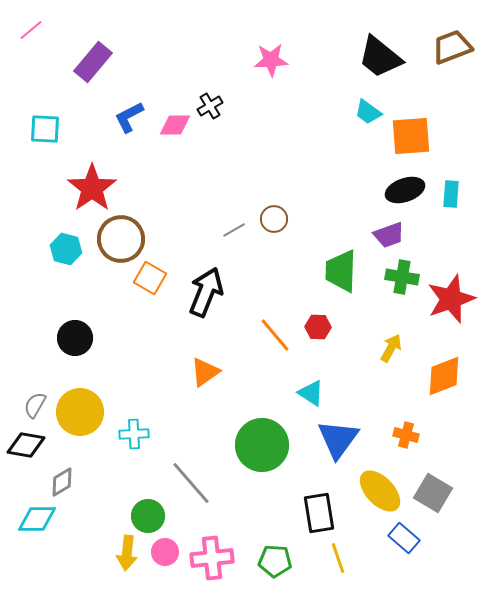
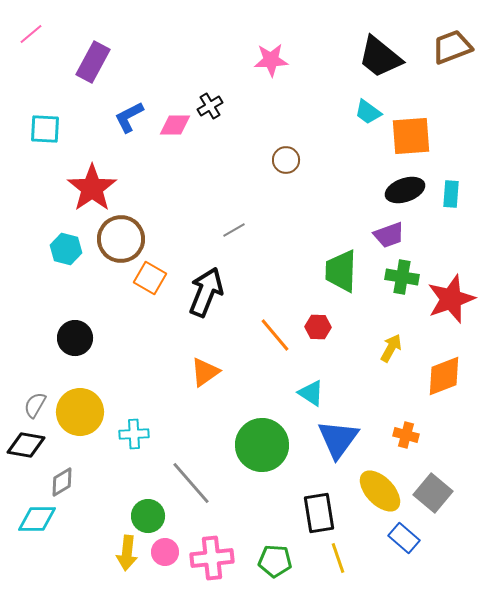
pink line at (31, 30): moved 4 px down
purple rectangle at (93, 62): rotated 12 degrees counterclockwise
brown circle at (274, 219): moved 12 px right, 59 px up
gray square at (433, 493): rotated 9 degrees clockwise
